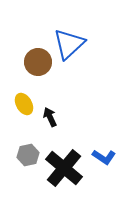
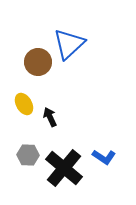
gray hexagon: rotated 15 degrees clockwise
